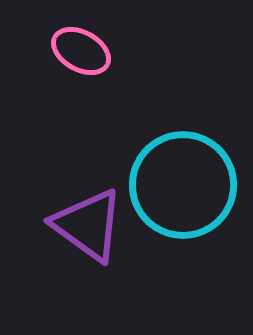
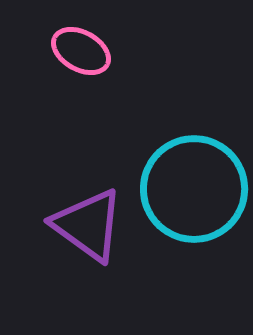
cyan circle: moved 11 px right, 4 px down
